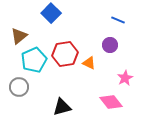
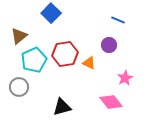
purple circle: moved 1 px left
